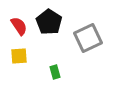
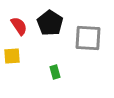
black pentagon: moved 1 px right, 1 px down
gray square: rotated 28 degrees clockwise
yellow square: moved 7 px left
